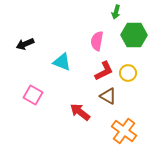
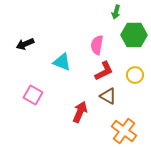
pink semicircle: moved 4 px down
yellow circle: moved 7 px right, 2 px down
red arrow: rotated 75 degrees clockwise
